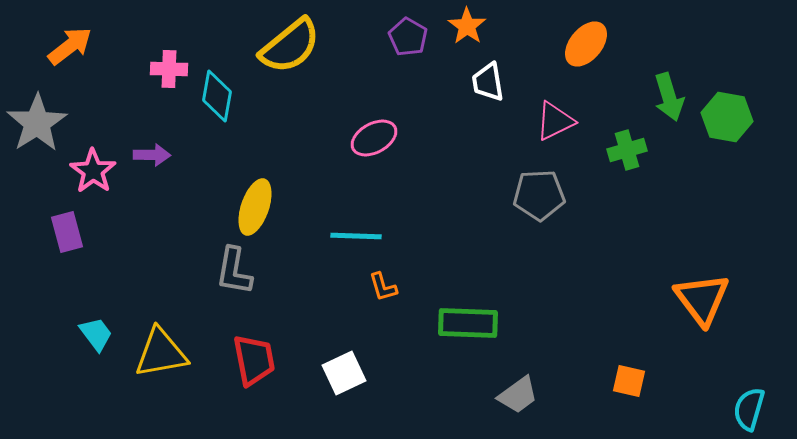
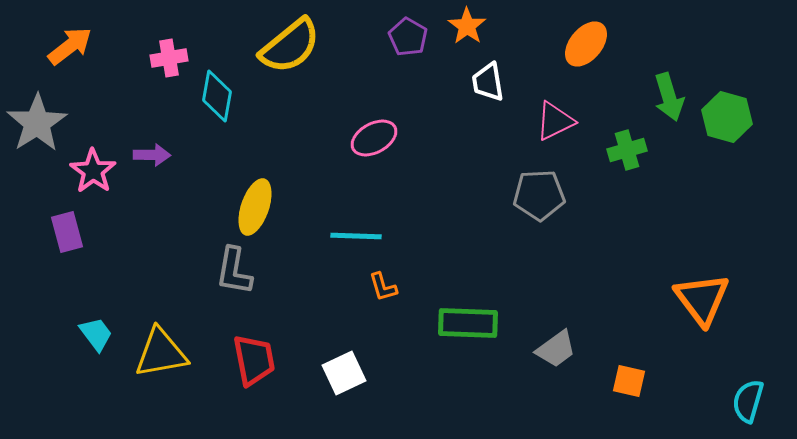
pink cross: moved 11 px up; rotated 12 degrees counterclockwise
green hexagon: rotated 6 degrees clockwise
gray trapezoid: moved 38 px right, 46 px up
cyan semicircle: moved 1 px left, 8 px up
